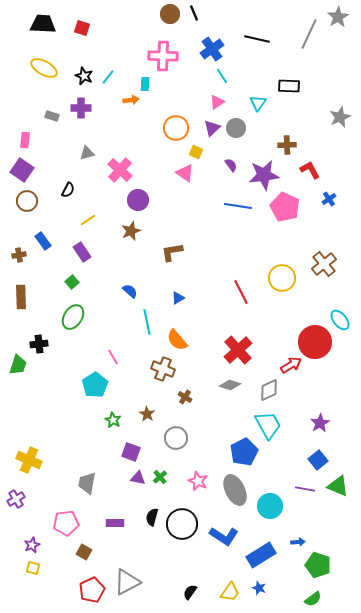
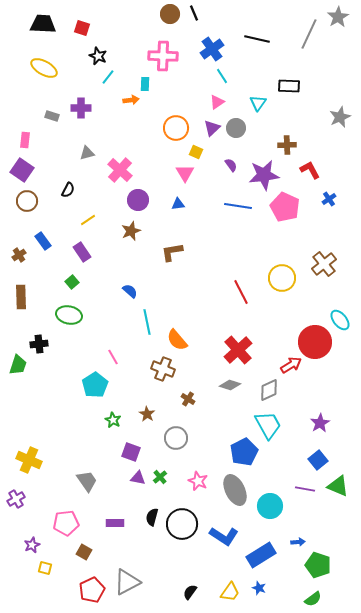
black star at (84, 76): moved 14 px right, 20 px up
pink triangle at (185, 173): rotated 24 degrees clockwise
brown cross at (19, 255): rotated 24 degrees counterclockwise
blue triangle at (178, 298): moved 94 px up; rotated 24 degrees clockwise
green ellipse at (73, 317): moved 4 px left, 2 px up; rotated 70 degrees clockwise
brown cross at (185, 397): moved 3 px right, 2 px down
gray trapezoid at (87, 483): moved 2 px up; rotated 135 degrees clockwise
yellow square at (33, 568): moved 12 px right
